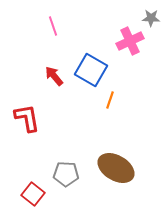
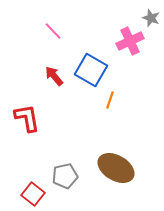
gray star: rotated 18 degrees clockwise
pink line: moved 5 px down; rotated 24 degrees counterclockwise
gray pentagon: moved 1 px left, 2 px down; rotated 15 degrees counterclockwise
